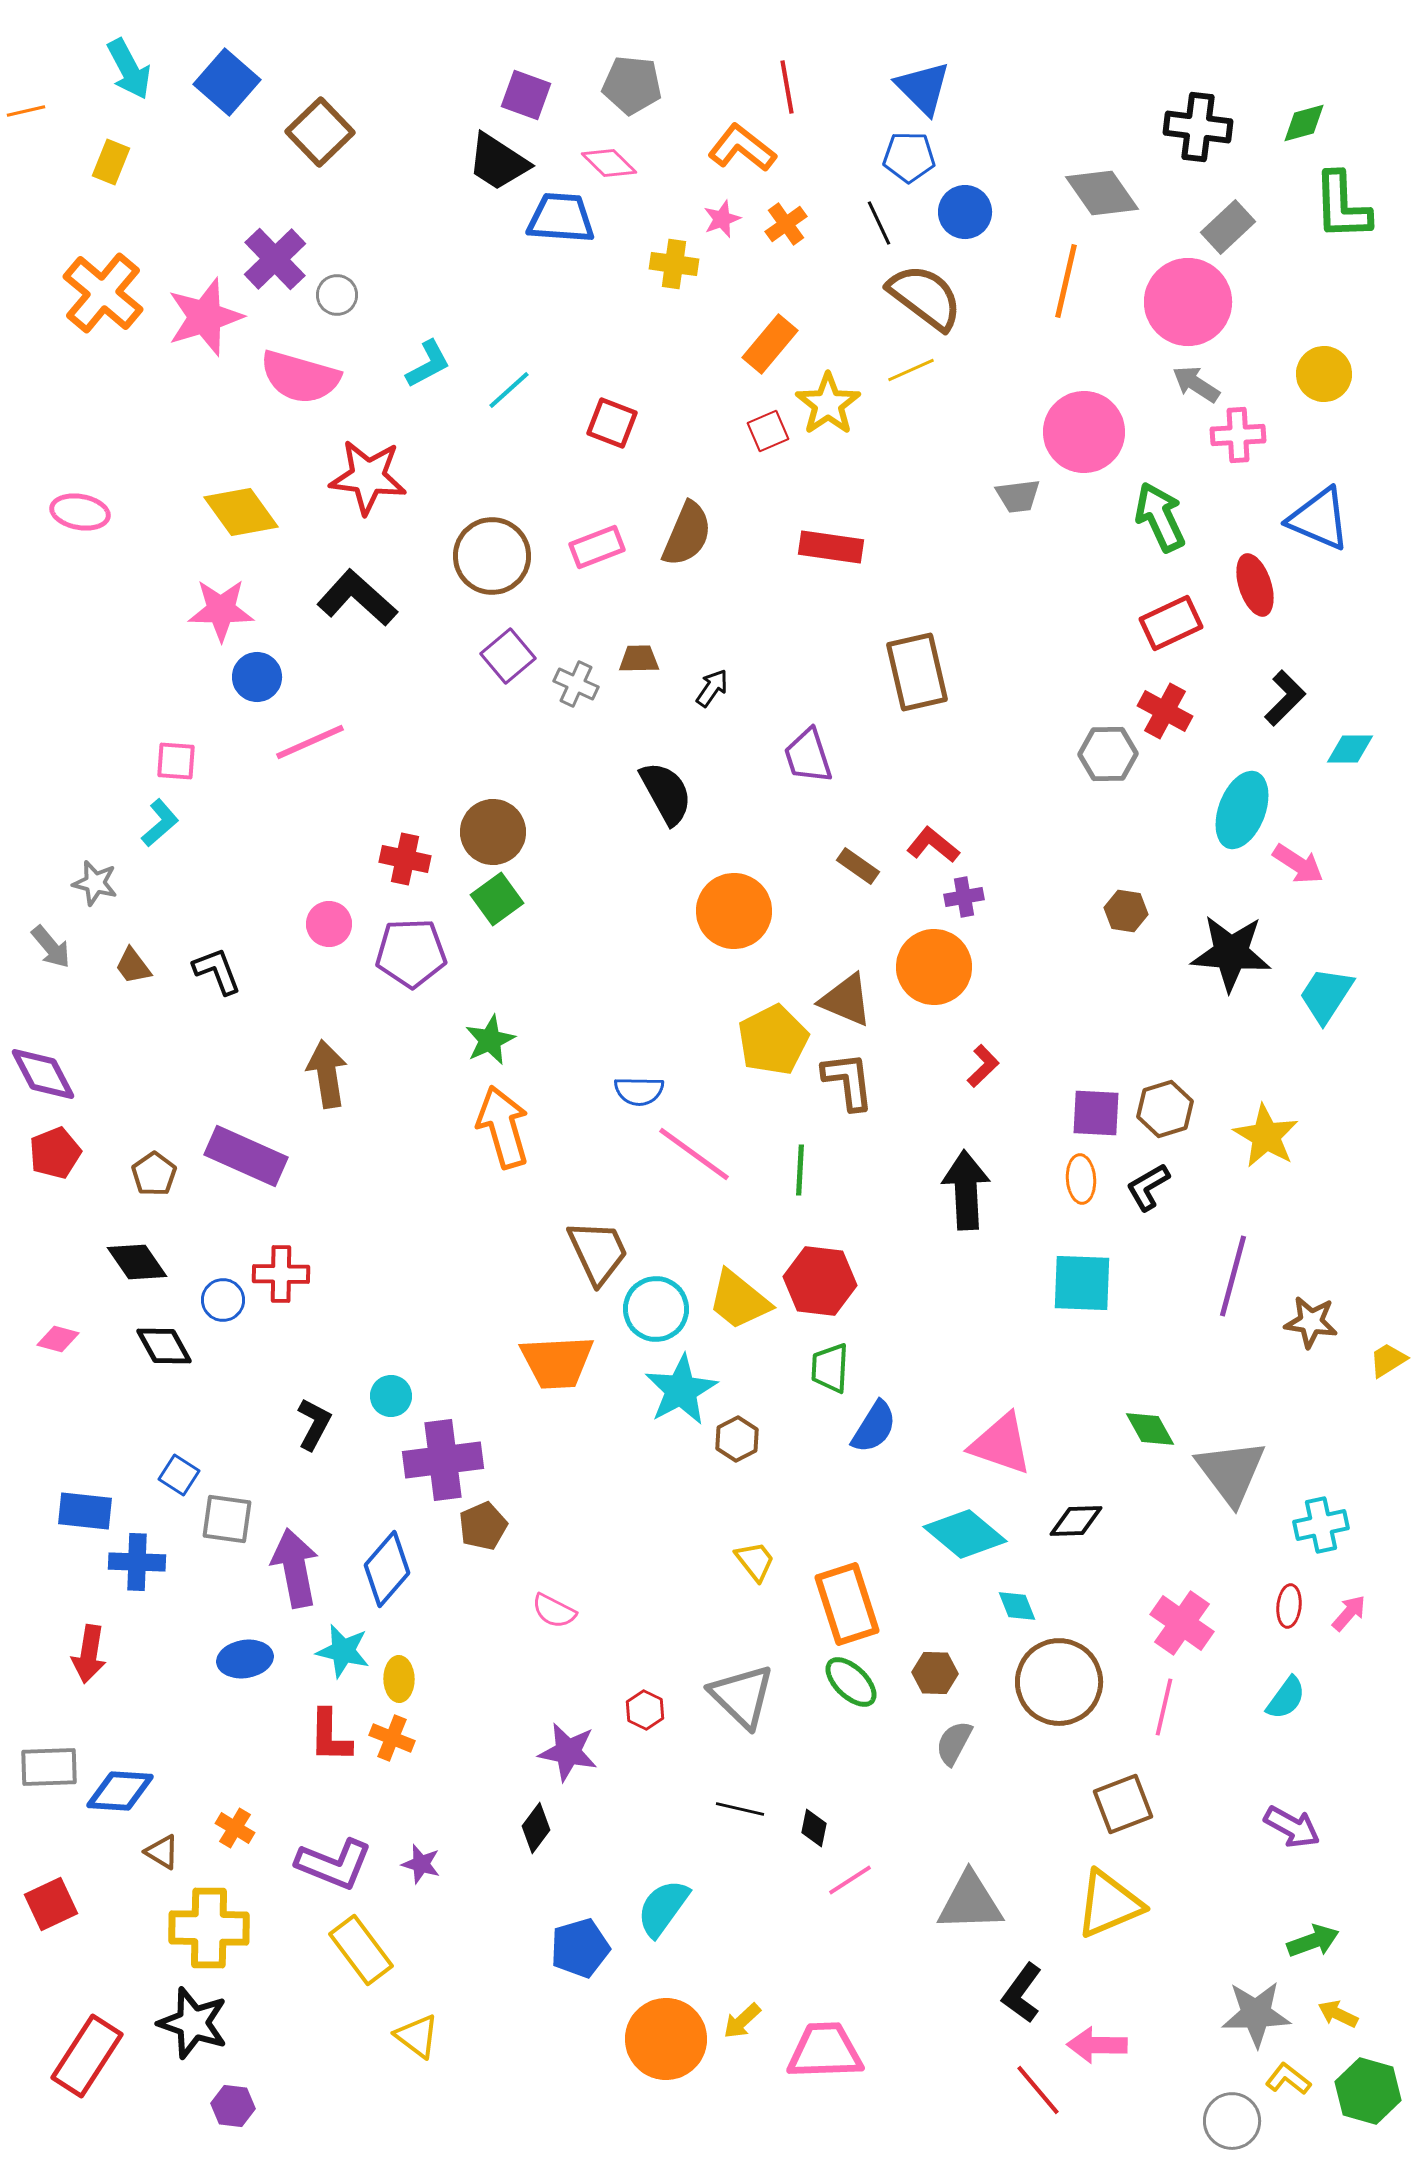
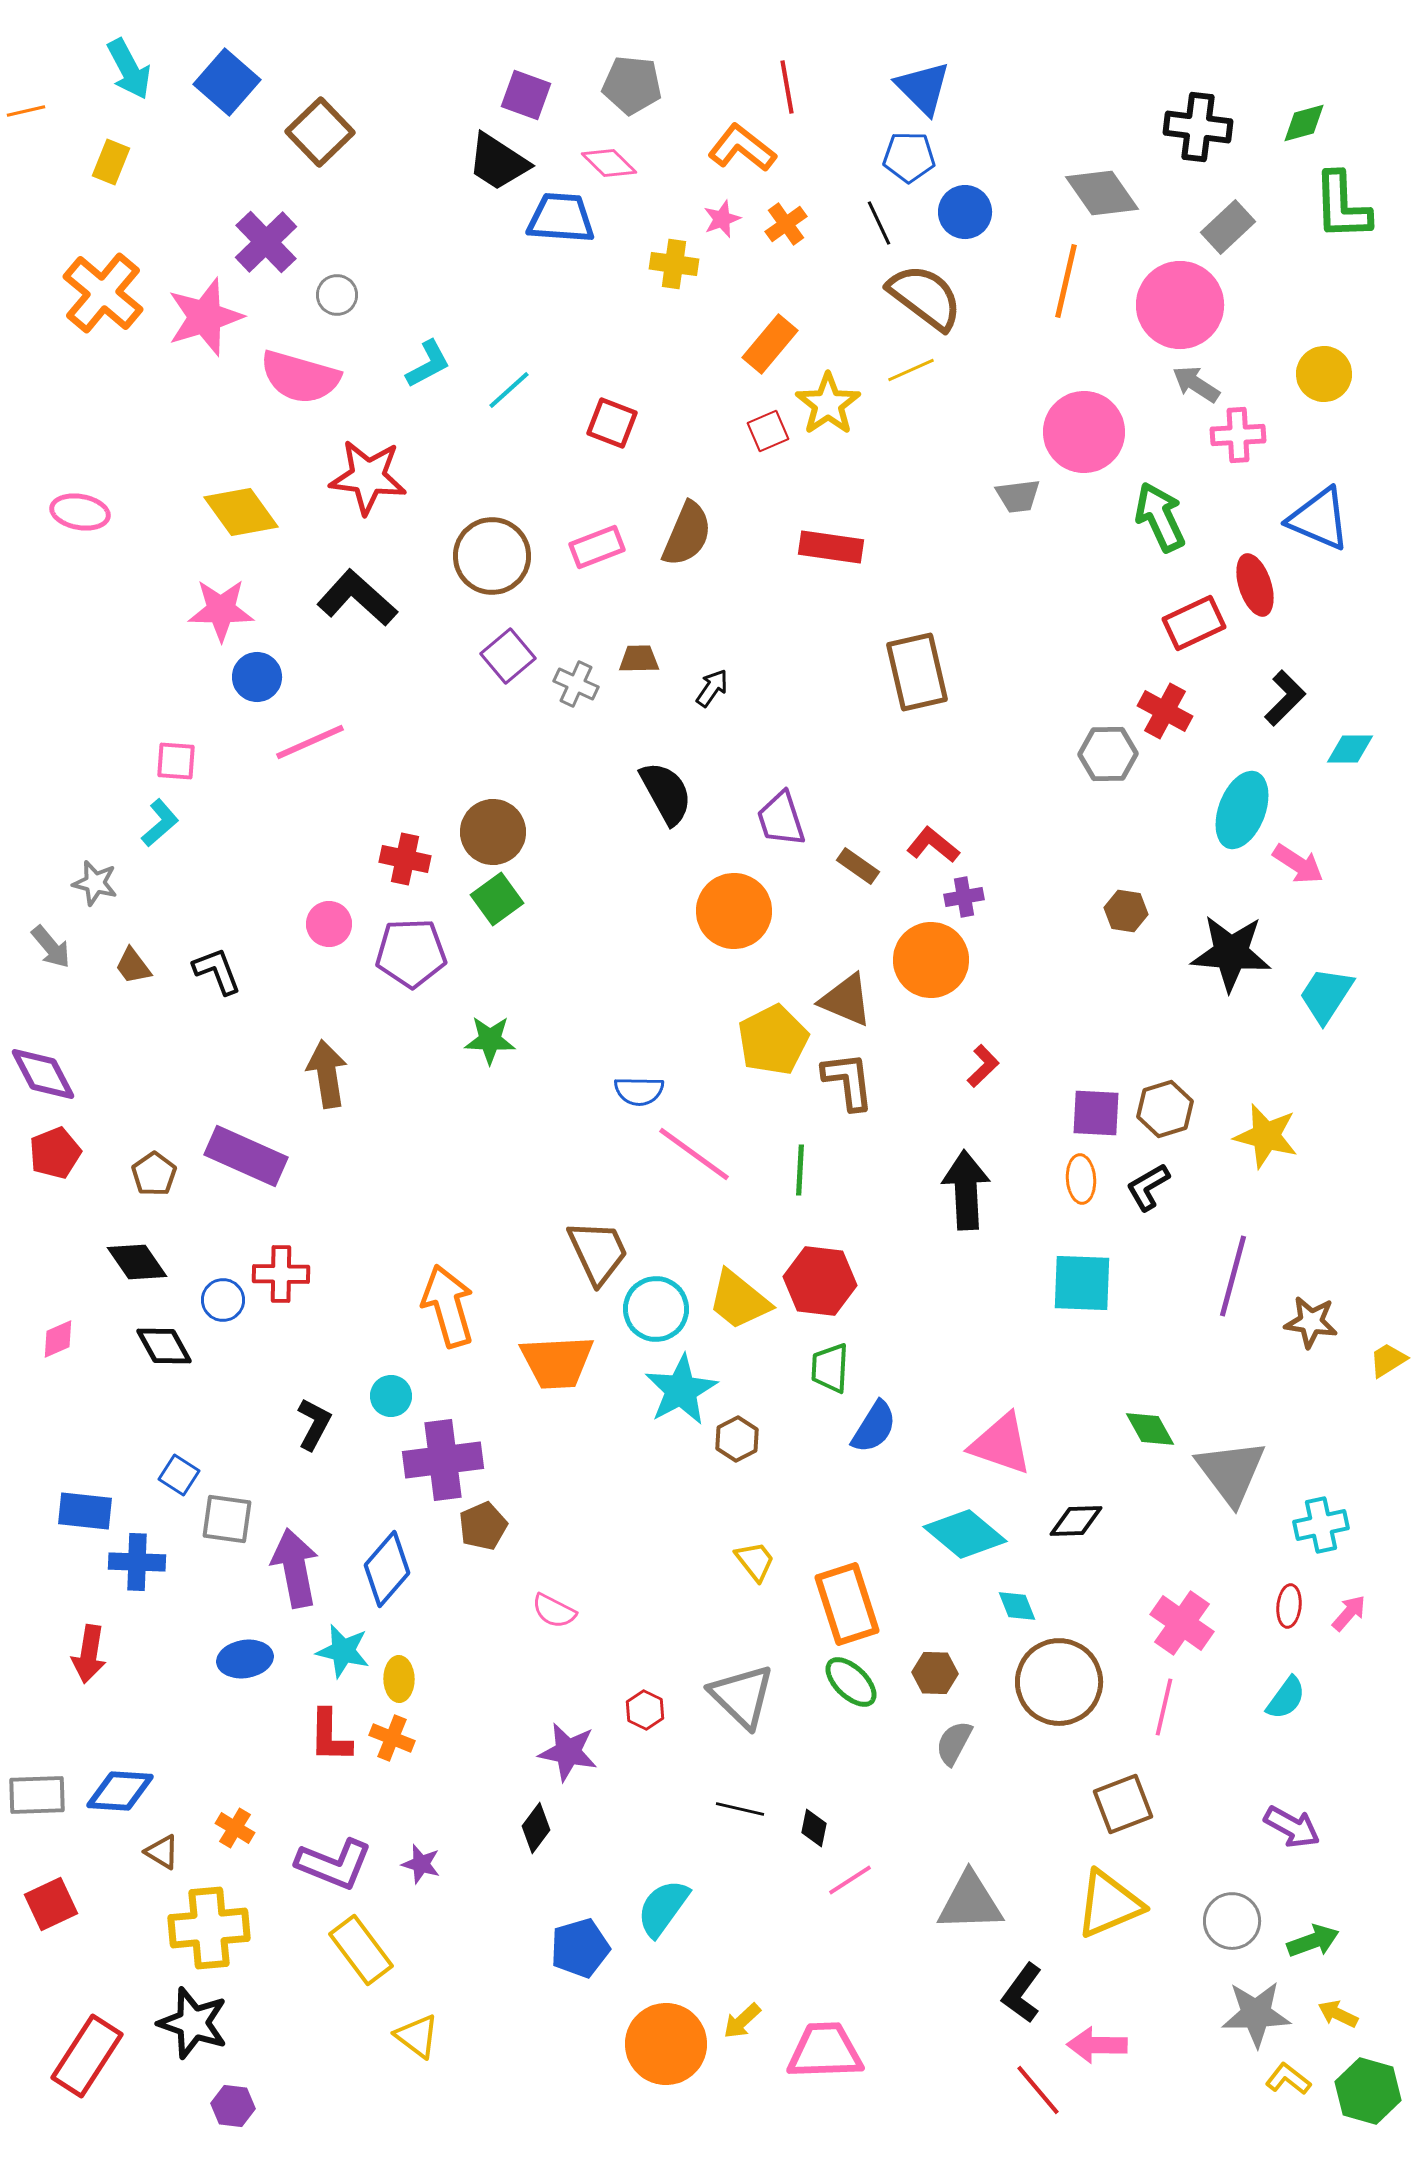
purple cross at (275, 259): moved 9 px left, 17 px up
pink circle at (1188, 302): moved 8 px left, 3 px down
red rectangle at (1171, 623): moved 23 px right
purple trapezoid at (808, 756): moved 27 px left, 63 px down
orange circle at (934, 967): moved 3 px left, 7 px up
green star at (490, 1040): rotated 27 degrees clockwise
orange arrow at (503, 1127): moved 55 px left, 179 px down
yellow star at (1266, 1136): rotated 16 degrees counterclockwise
pink diamond at (58, 1339): rotated 39 degrees counterclockwise
gray rectangle at (49, 1767): moved 12 px left, 28 px down
yellow cross at (209, 1928): rotated 6 degrees counterclockwise
orange circle at (666, 2039): moved 5 px down
gray circle at (1232, 2121): moved 200 px up
